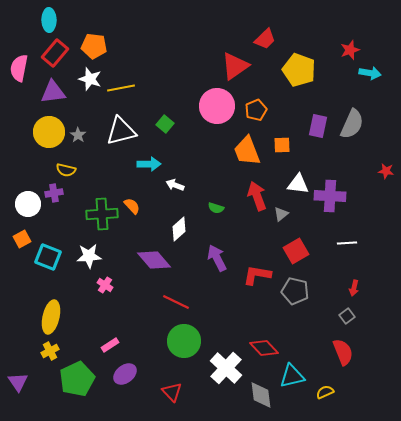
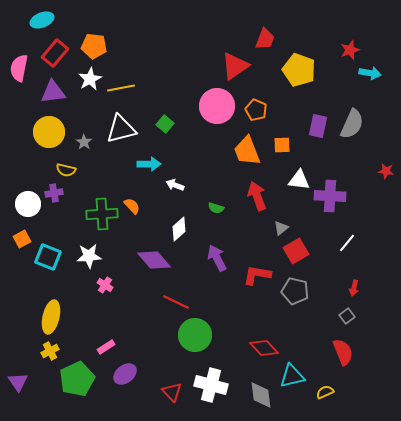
cyan ellipse at (49, 20): moved 7 px left; rotated 70 degrees clockwise
red trapezoid at (265, 39): rotated 25 degrees counterclockwise
white star at (90, 79): rotated 25 degrees clockwise
orange pentagon at (256, 110): rotated 25 degrees counterclockwise
white triangle at (121, 131): moved 2 px up
gray star at (78, 135): moved 6 px right, 7 px down
white triangle at (298, 184): moved 1 px right, 4 px up
gray triangle at (281, 214): moved 14 px down
white line at (347, 243): rotated 48 degrees counterclockwise
green circle at (184, 341): moved 11 px right, 6 px up
pink rectangle at (110, 345): moved 4 px left, 2 px down
white cross at (226, 368): moved 15 px left, 17 px down; rotated 28 degrees counterclockwise
